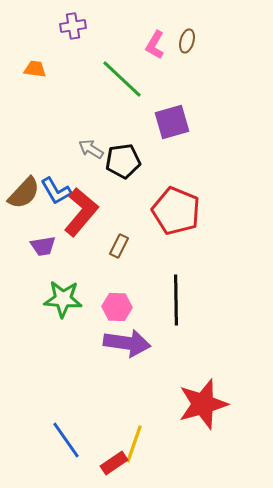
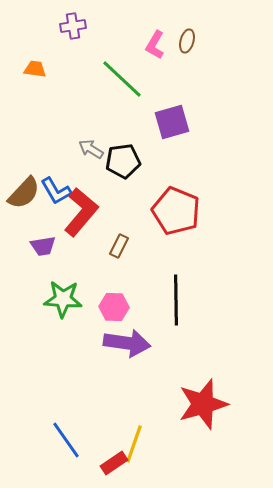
pink hexagon: moved 3 px left
